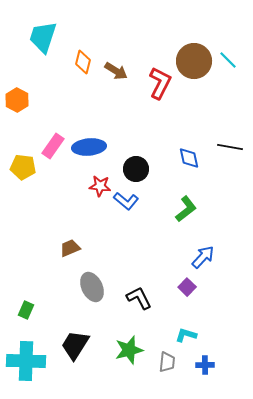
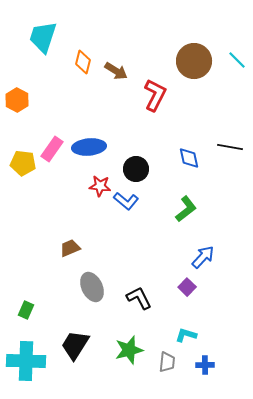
cyan line: moved 9 px right
red L-shape: moved 5 px left, 12 px down
pink rectangle: moved 1 px left, 3 px down
yellow pentagon: moved 4 px up
